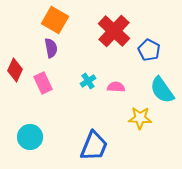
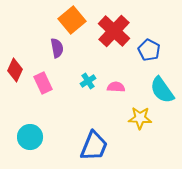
orange square: moved 17 px right; rotated 20 degrees clockwise
purple semicircle: moved 6 px right
